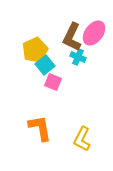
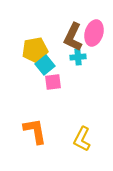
pink ellipse: rotated 20 degrees counterclockwise
brown L-shape: moved 1 px right
yellow pentagon: rotated 15 degrees clockwise
cyan cross: rotated 28 degrees counterclockwise
pink square: rotated 30 degrees counterclockwise
orange L-shape: moved 5 px left, 3 px down
